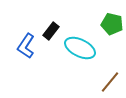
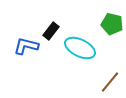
blue L-shape: rotated 70 degrees clockwise
